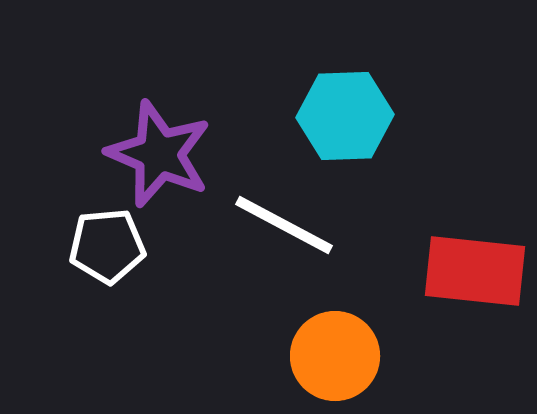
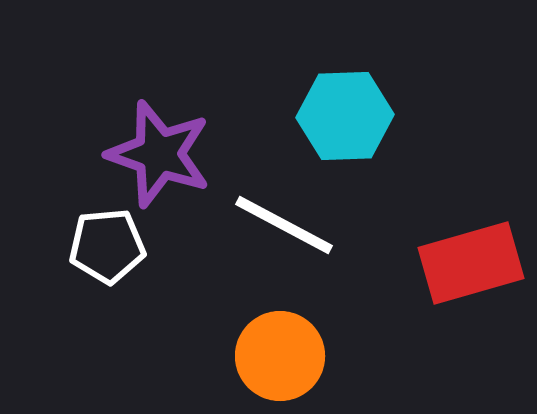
purple star: rotated 4 degrees counterclockwise
red rectangle: moved 4 px left, 8 px up; rotated 22 degrees counterclockwise
orange circle: moved 55 px left
